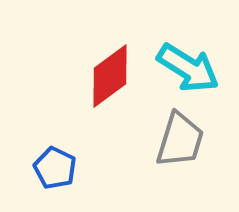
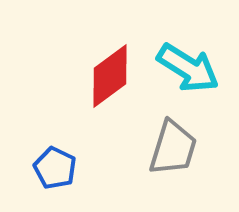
gray trapezoid: moved 7 px left, 8 px down
